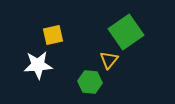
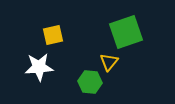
green square: rotated 16 degrees clockwise
yellow triangle: moved 2 px down
white star: moved 1 px right, 2 px down
